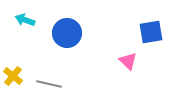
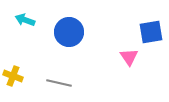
blue circle: moved 2 px right, 1 px up
pink triangle: moved 1 px right, 4 px up; rotated 12 degrees clockwise
yellow cross: rotated 18 degrees counterclockwise
gray line: moved 10 px right, 1 px up
